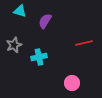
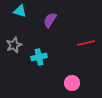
purple semicircle: moved 5 px right, 1 px up
red line: moved 2 px right
